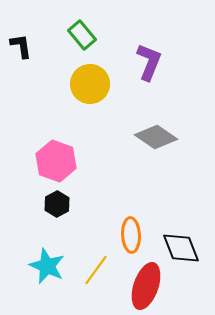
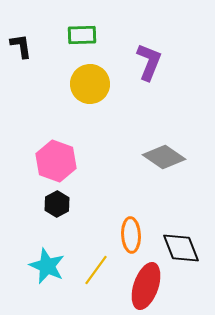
green rectangle: rotated 52 degrees counterclockwise
gray diamond: moved 8 px right, 20 px down
